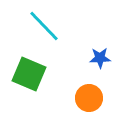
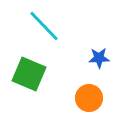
blue star: moved 1 px left
